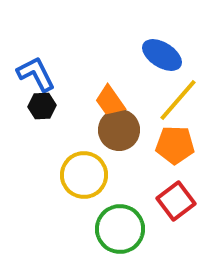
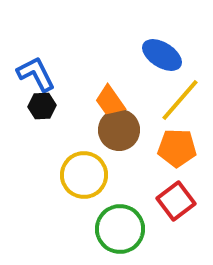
yellow line: moved 2 px right
orange pentagon: moved 2 px right, 3 px down
